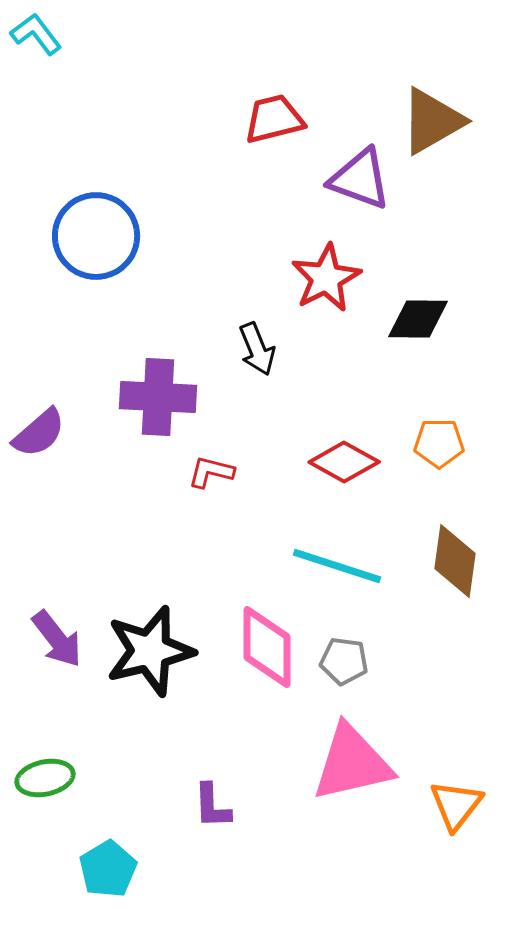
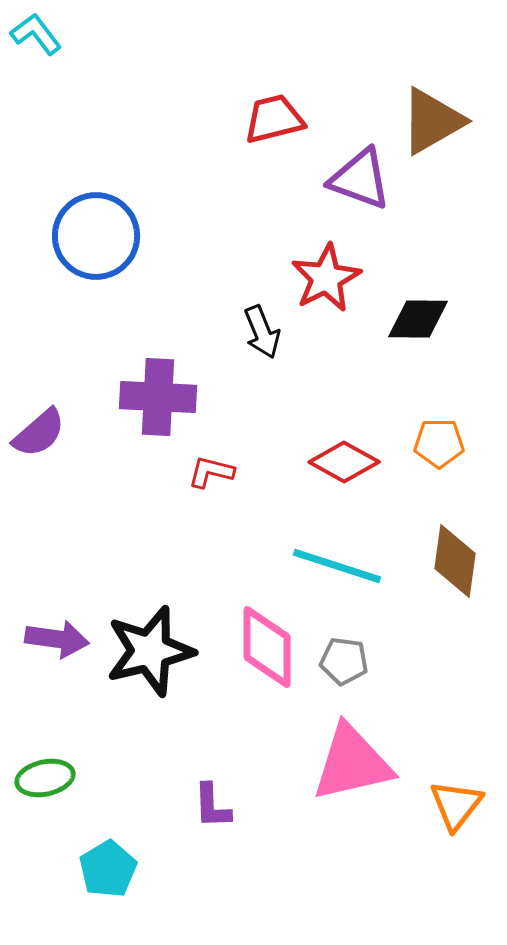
black arrow: moved 5 px right, 17 px up
purple arrow: rotated 44 degrees counterclockwise
